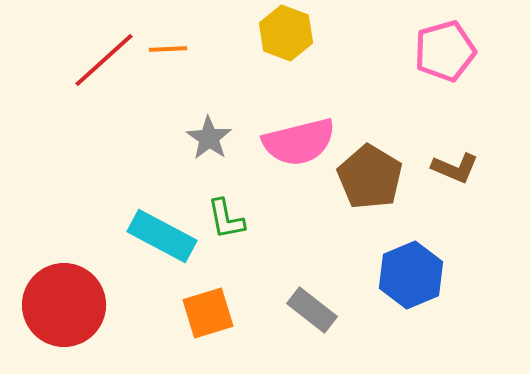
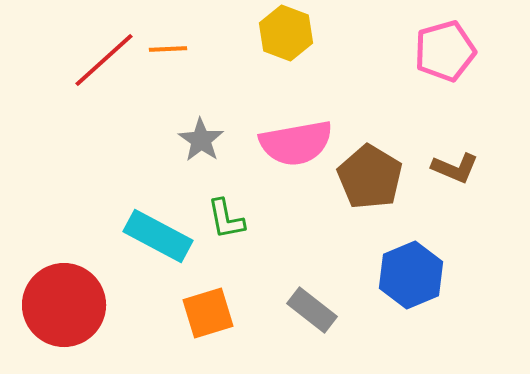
gray star: moved 8 px left, 2 px down
pink semicircle: moved 3 px left, 1 px down; rotated 4 degrees clockwise
cyan rectangle: moved 4 px left
